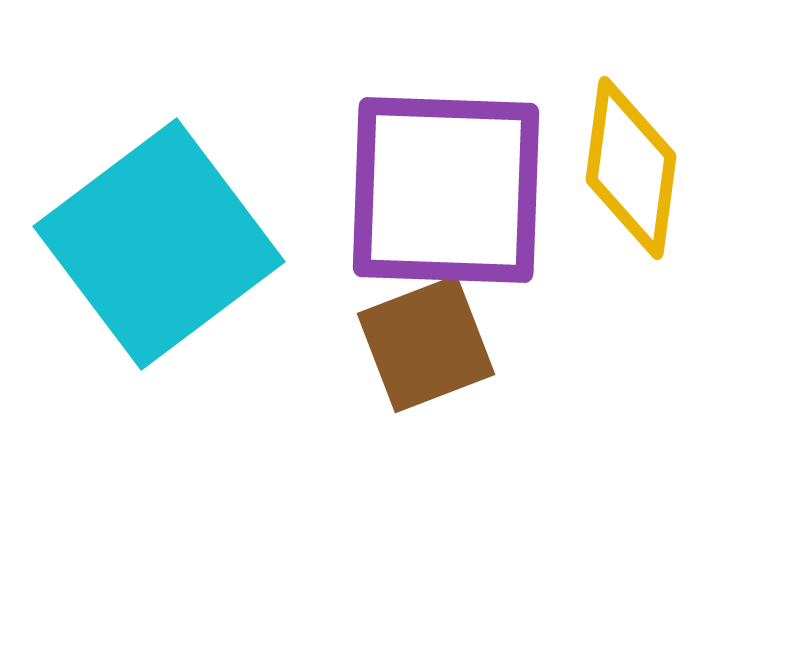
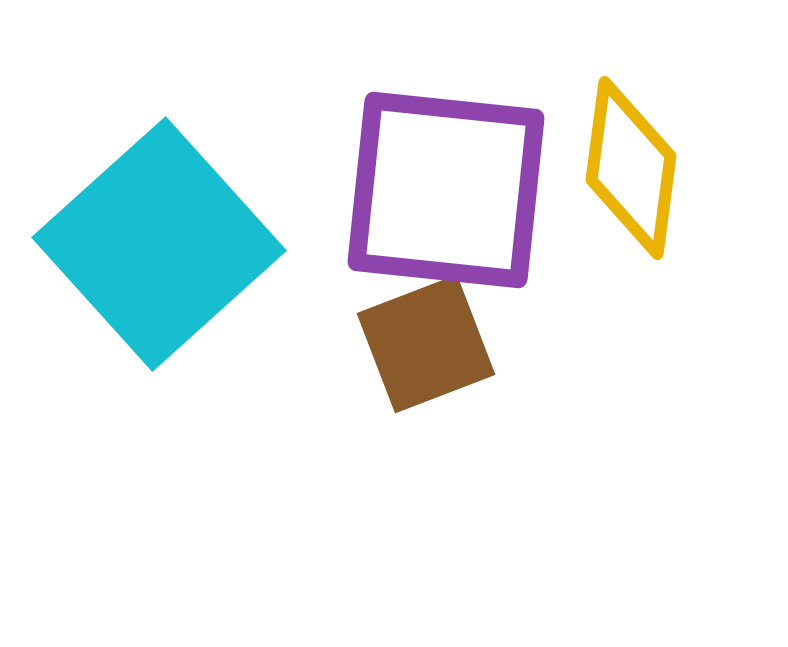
purple square: rotated 4 degrees clockwise
cyan square: rotated 5 degrees counterclockwise
